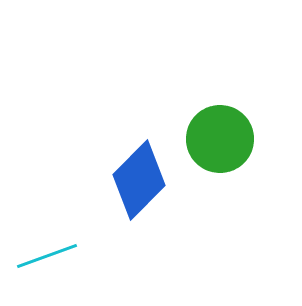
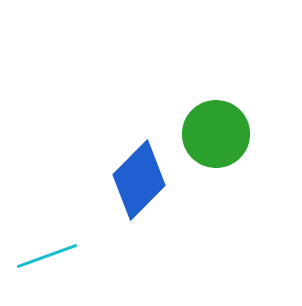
green circle: moved 4 px left, 5 px up
